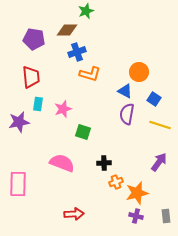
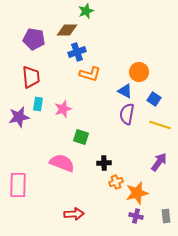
purple star: moved 5 px up
green square: moved 2 px left, 5 px down
pink rectangle: moved 1 px down
